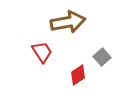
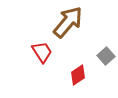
brown arrow: rotated 40 degrees counterclockwise
gray square: moved 4 px right, 1 px up
